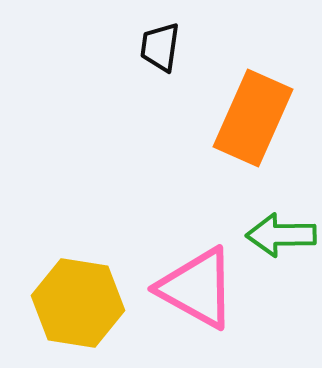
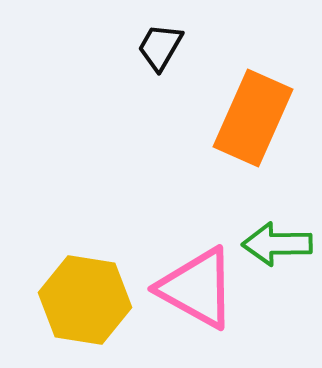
black trapezoid: rotated 22 degrees clockwise
green arrow: moved 4 px left, 9 px down
yellow hexagon: moved 7 px right, 3 px up
